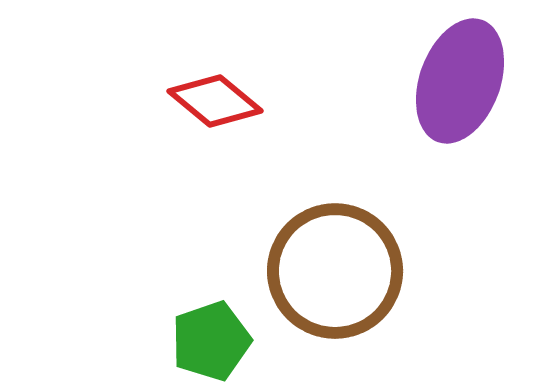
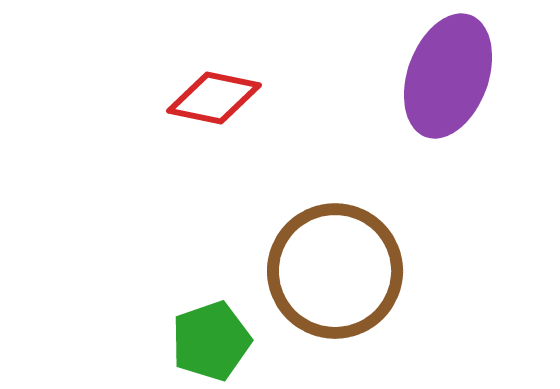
purple ellipse: moved 12 px left, 5 px up
red diamond: moved 1 px left, 3 px up; rotated 28 degrees counterclockwise
